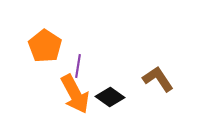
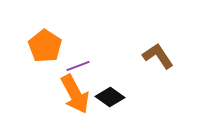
purple line: rotated 60 degrees clockwise
brown L-shape: moved 23 px up
